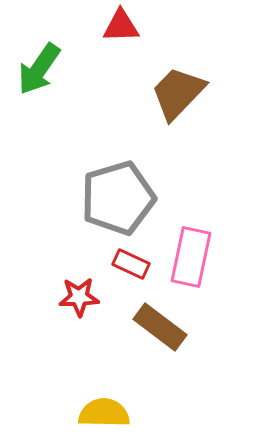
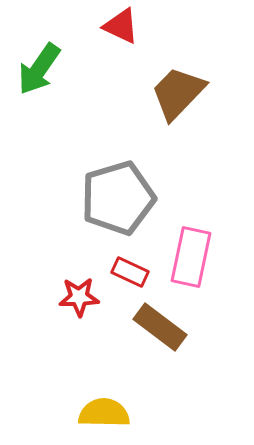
red triangle: rotated 27 degrees clockwise
red rectangle: moved 1 px left, 8 px down
